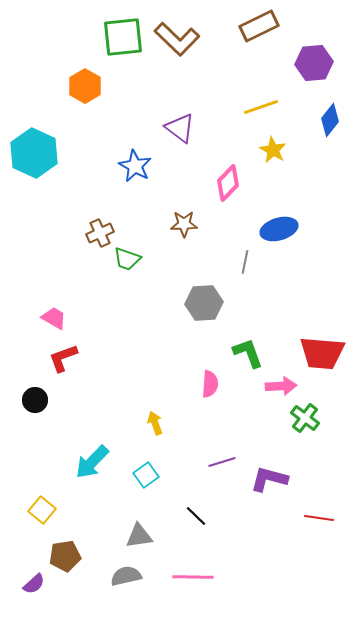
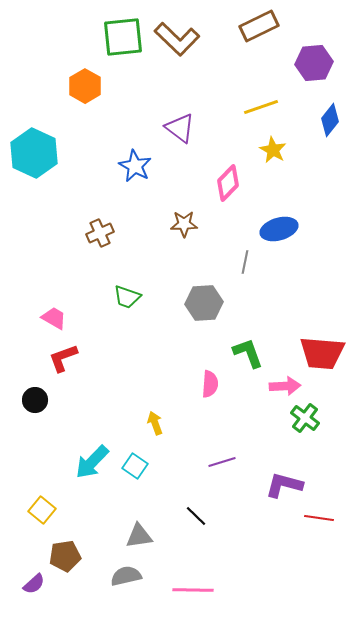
green trapezoid: moved 38 px down
pink arrow: moved 4 px right
cyan square: moved 11 px left, 9 px up; rotated 20 degrees counterclockwise
purple L-shape: moved 15 px right, 6 px down
pink line: moved 13 px down
